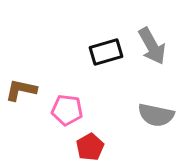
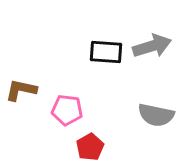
gray arrow: rotated 78 degrees counterclockwise
black rectangle: rotated 20 degrees clockwise
